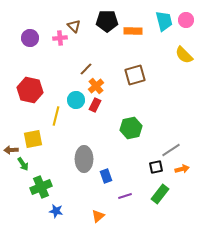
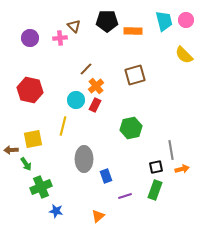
yellow line: moved 7 px right, 10 px down
gray line: rotated 66 degrees counterclockwise
green arrow: moved 3 px right
green rectangle: moved 5 px left, 4 px up; rotated 18 degrees counterclockwise
